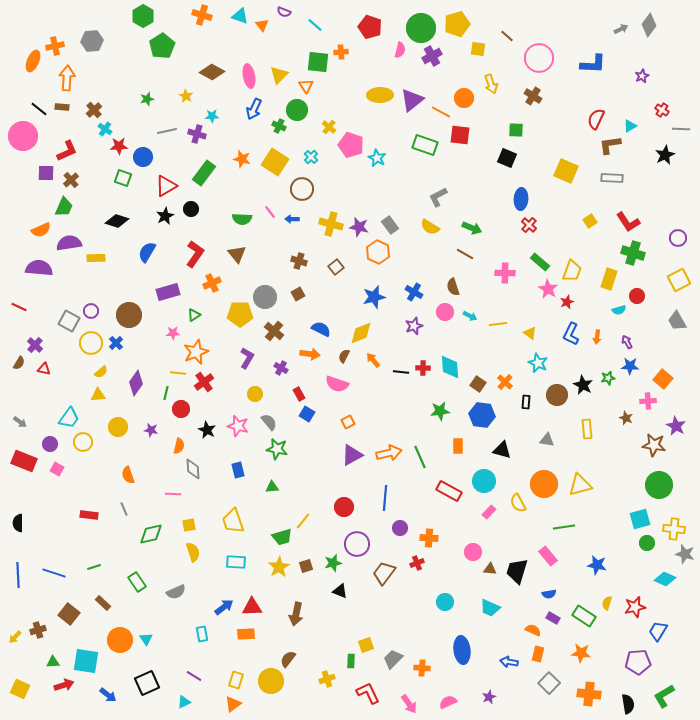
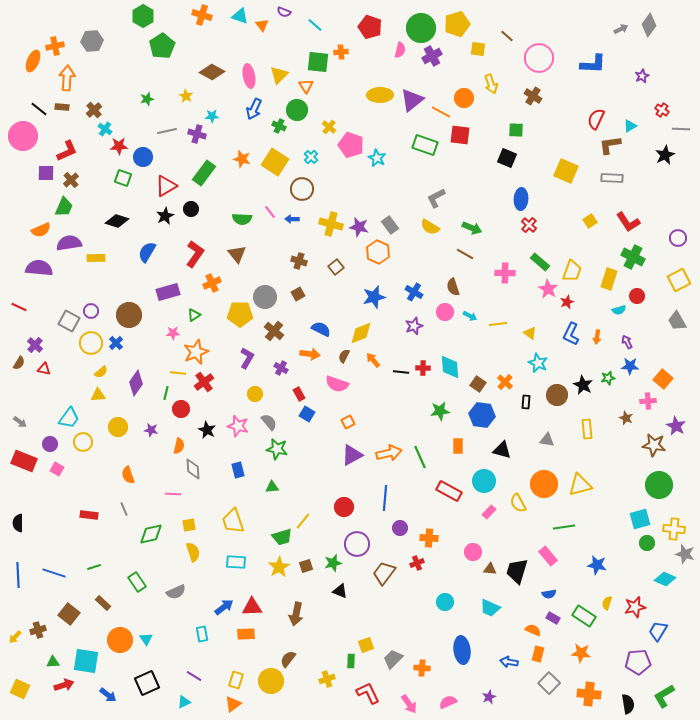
gray L-shape at (438, 197): moved 2 px left, 1 px down
green cross at (633, 253): moved 4 px down; rotated 10 degrees clockwise
